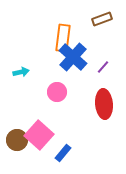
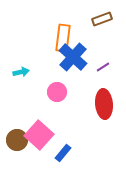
purple line: rotated 16 degrees clockwise
